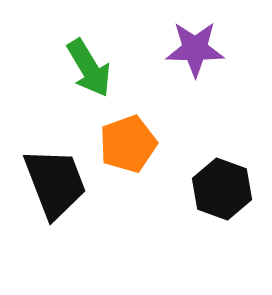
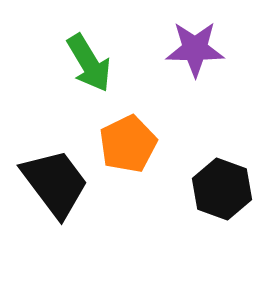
green arrow: moved 5 px up
orange pentagon: rotated 6 degrees counterclockwise
black trapezoid: rotated 16 degrees counterclockwise
